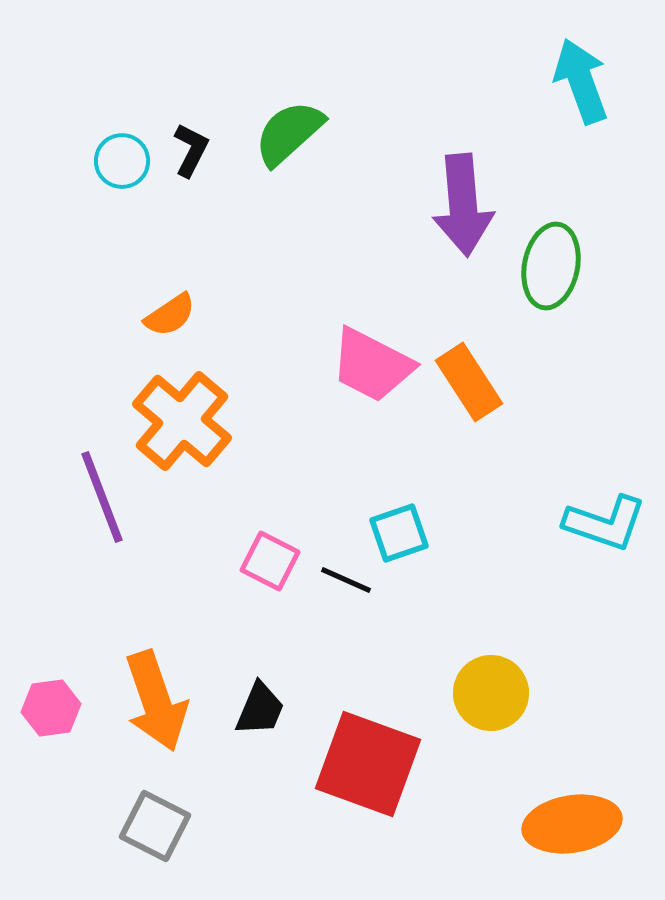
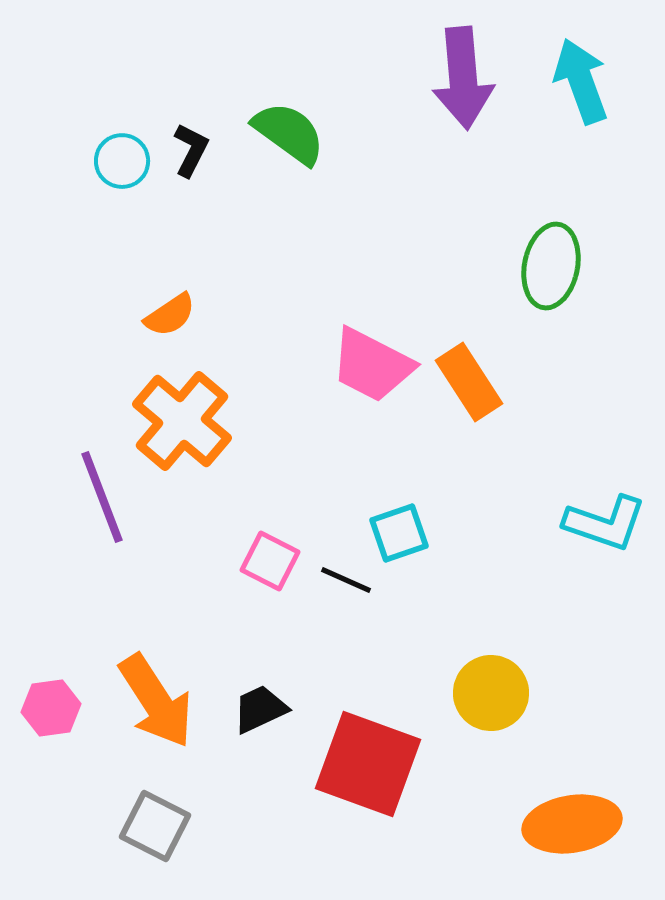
green semicircle: rotated 78 degrees clockwise
purple arrow: moved 127 px up
orange arrow: rotated 14 degrees counterclockwise
black trapezoid: rotated 138 degrees counterclockwise
